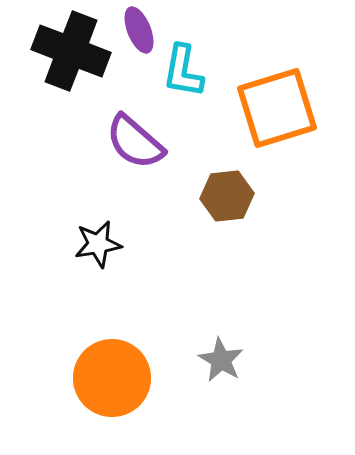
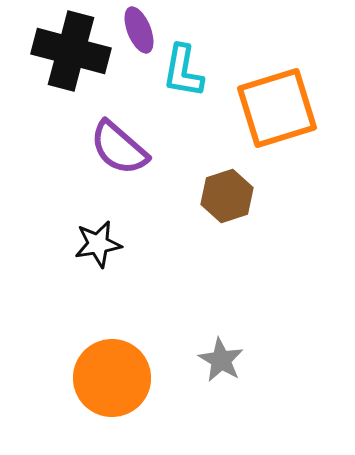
black cross: rotated 6 degrees counterclockwise
purple semicircle: moved 16 px left, 6 px down
brown hexagon: rotated 12 degrees counterclockwise
